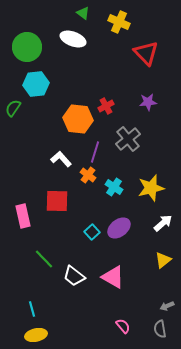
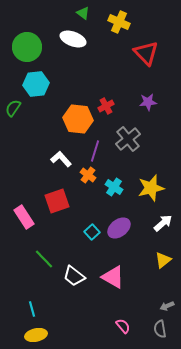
purple line: moved 1 px up
red square: rotated 20 degrees counterclockwise
pink rectangle: moved 1 px right, 1 px down; rotated 20 degrees counterclockwise
